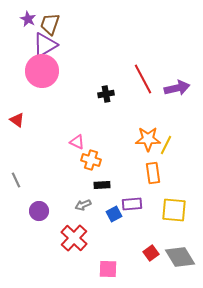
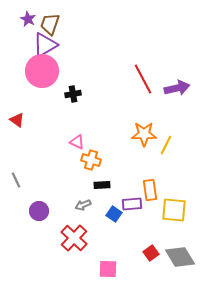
black cross: moved 33 px left
orange star: moved 4 px left, 5 px up
orange rectangle: moved 3 px left, 17 px down
blue square: rotated 28 degrees counterclockwise
